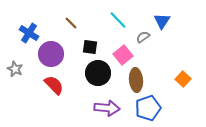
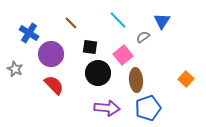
orange square: moved 3 px right
